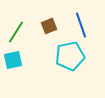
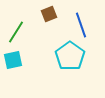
brown square: moved 12 px up
cyan pentagon: rotated 24 degrees counterclockwise
